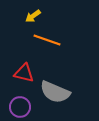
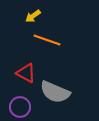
red triangle: moved 2 px right; rotated 15 degrees clockwise
